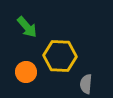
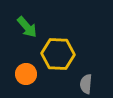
yellow hexagon: moved 2 px left, 2 px up
orange circle: moved 2 px down
